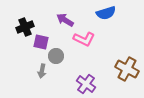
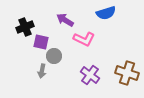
gray circle: moved 2 px left
brown cross: moved 4 px down; rotated 10 degrees counterclockwise
purple cross: moved 4 px right, 9 px up
